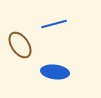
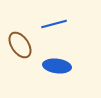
blue ellipse: moved 2 px right, 6 px up
